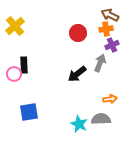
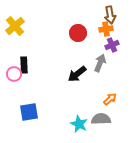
brown arrow: rotated 126 degrees counterclockwise
orange arrow: rotated 32 degrees counterclockwise
